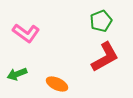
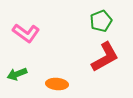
orange ellipse: rotated 20 degrees counterclockwise
